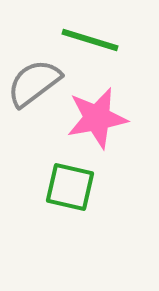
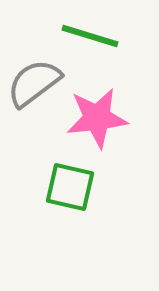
green line: moved 4 px up
pink star: rotated 4 degrees clockwise
